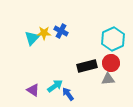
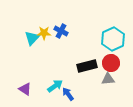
purple triangle: moved 8 px left, 1 px up
